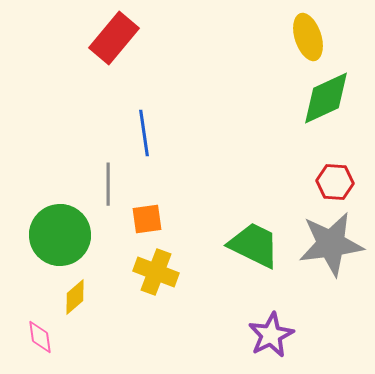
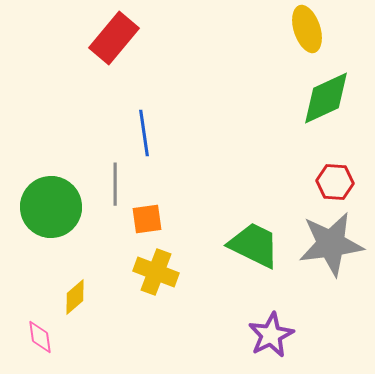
yellow ellipse: moved 1 px left, 8 px up
gray line: moved 7 px right
green circle: moved 9 px left, 28 px up
